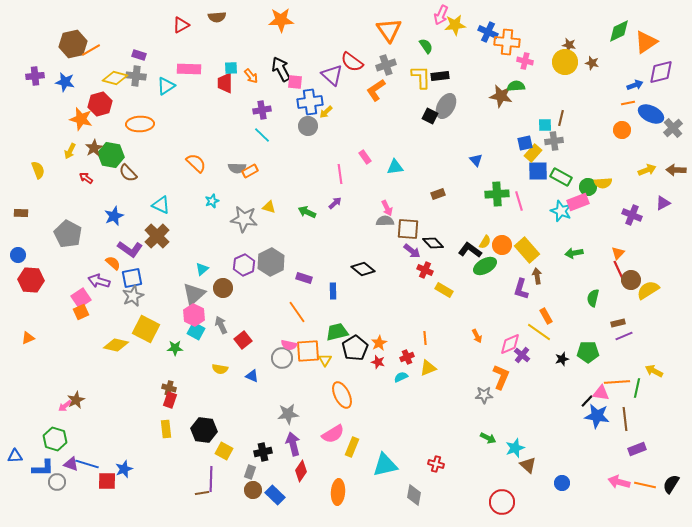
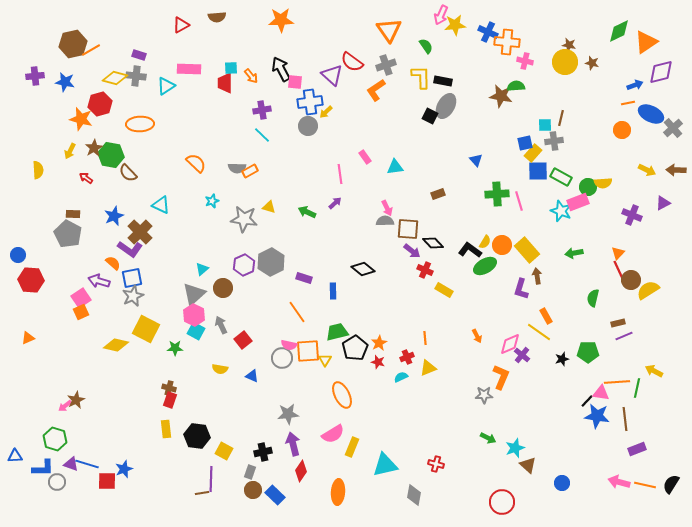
black rectangle at (440, 76): moved 3 px right, 5 px down; rotated 18 degrees clockwise
yellow semicircle at (38, 170): rotated 18 degrees clockwise
yellow arrow at (647, 170): rotated 48 degrees clockwise
brown rectangle at (21, 213): moved 52 px right, 1 px down
brown cross at (157, 236): moved 17 px left, 4 px up
black hexagon at (204, 430): moved 7 px left, 6 px down
